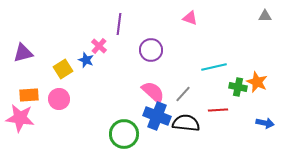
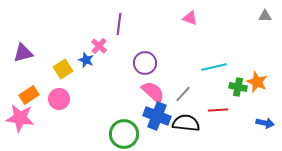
purple circle: moved 6 px left, 13 px down
orange rectangle: rotated 30 degrees counterclockwise
